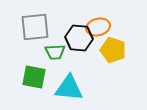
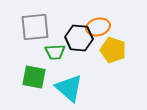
cyan triangle: rotated 36 degrees clockwise
